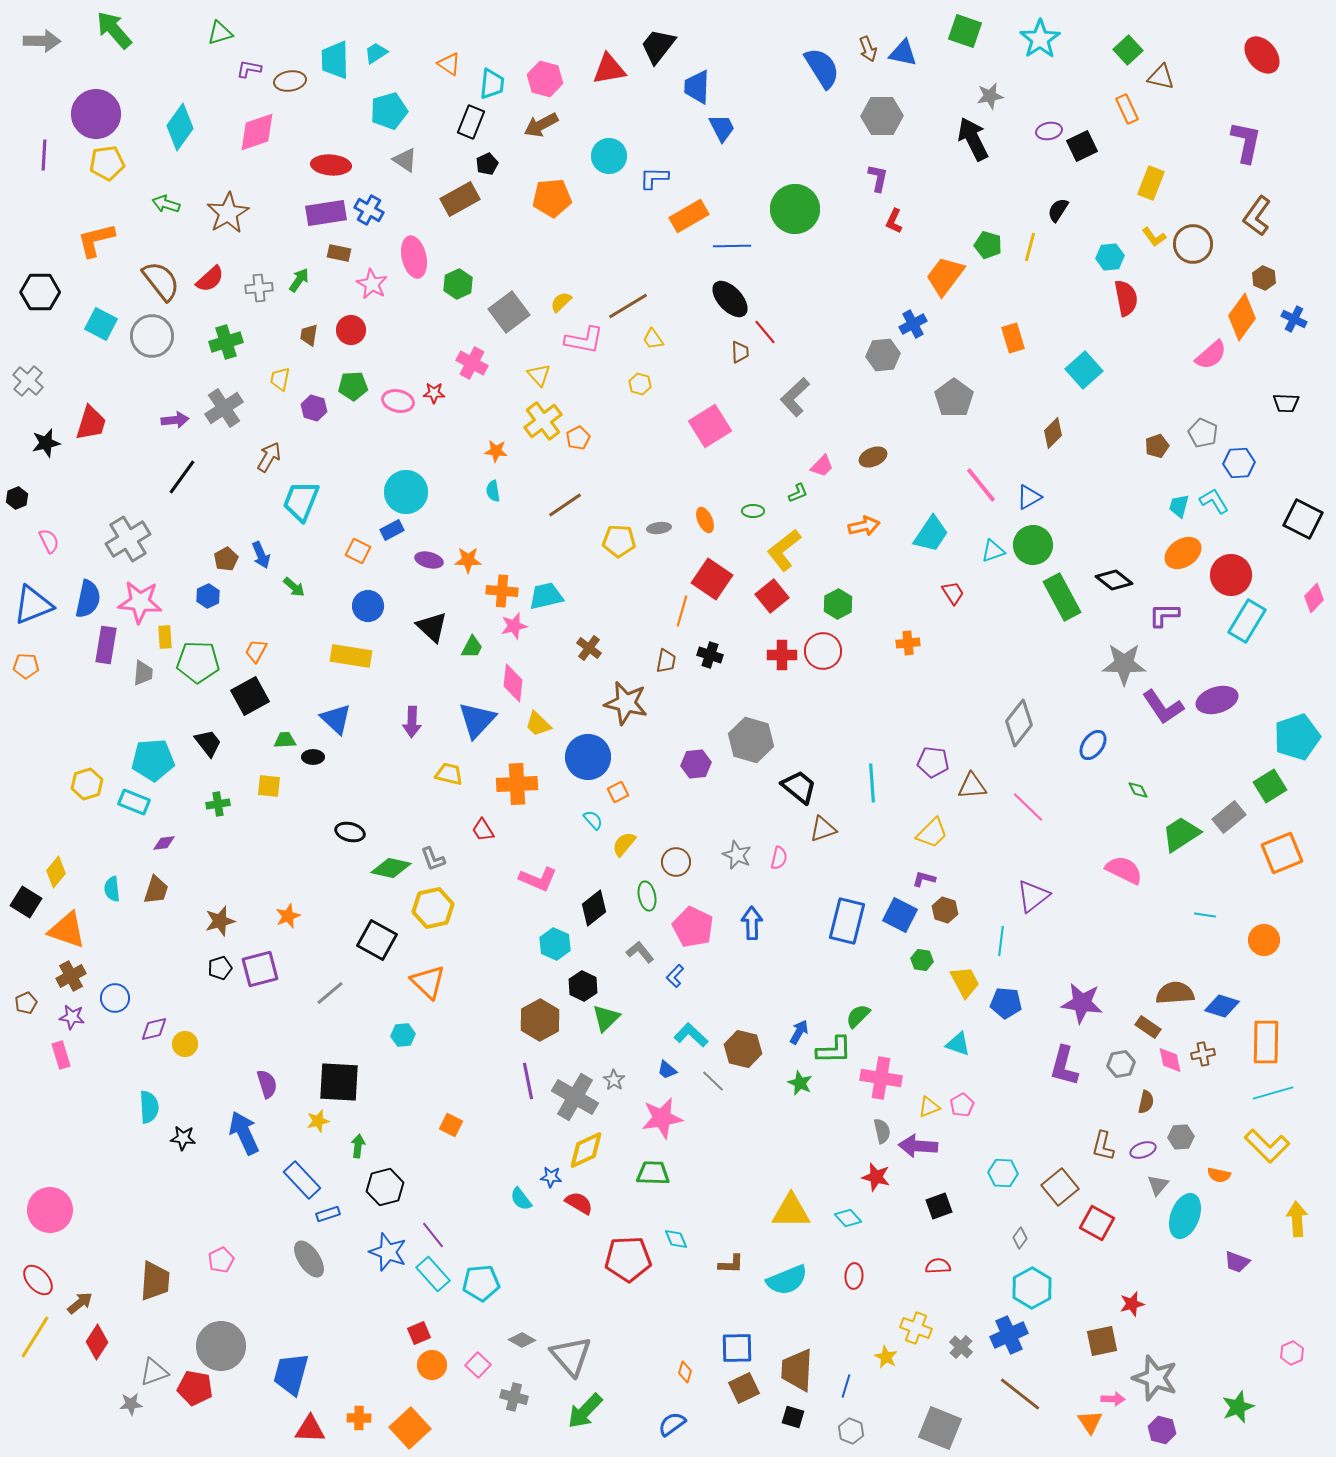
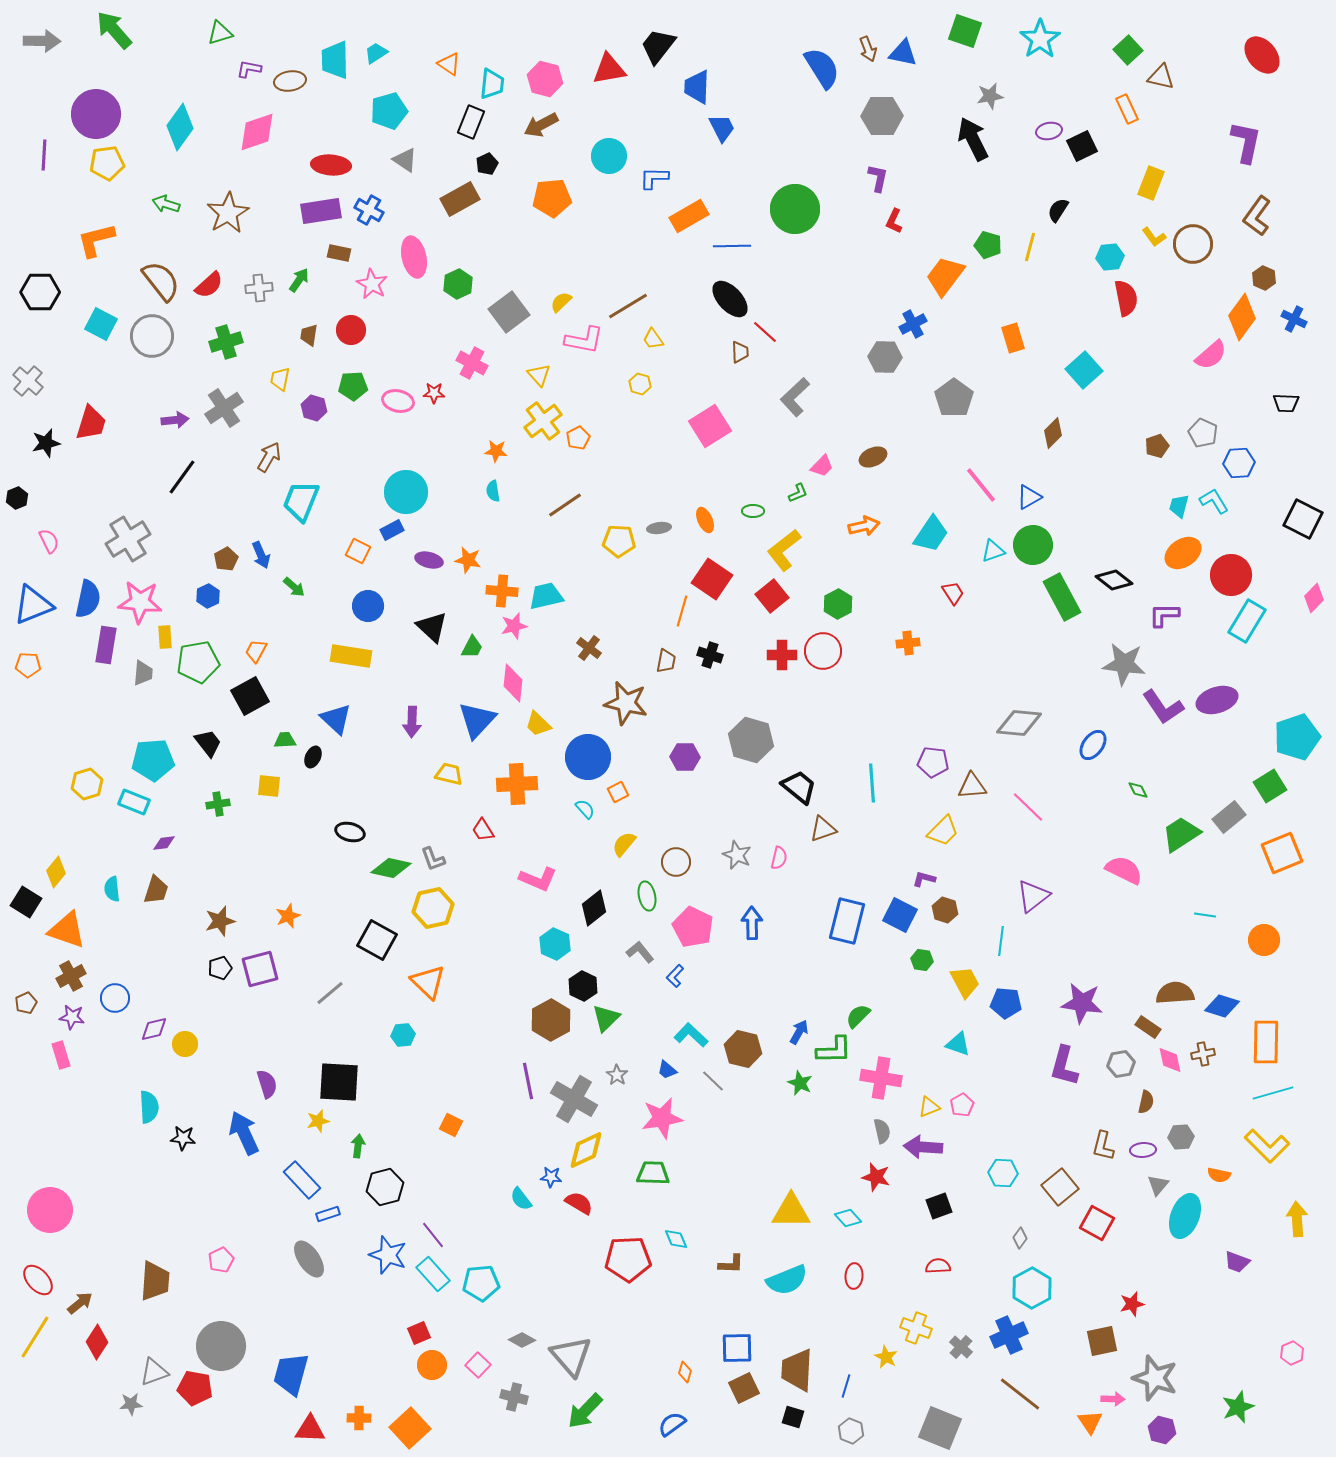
purple rectangle at (326, 213): moved 5 px left, 2 px up
red semicircle at (210, 279): moved 1 px left, 6 px down
red line at (765, 332): rotated 8 degrees counterclockwise
gray hexagon at (883, 355): moved 2 px right, 2 px down; rotated 8 degrees clockwise
orange star at (468, 560): rotated 12 degrees clockwise
green pentagon at (198, 662): rotated 12 degrees counterclockwise
gray star at (1124, 664): rotated 6 degrees clockwise
orange pentagon at (26, 666): moved 2 px right, 1 px up
gray diamond at (1019, 723): rotated 57 degrees clockwise
black ellipse at (313, 757): rotated 65 degrees counterclockwise
purple hexagon at (696, 764): moved 11 px left, 7 px up; rotated 8 degrees clockwise
cyan semicircle at (593, 820): moved 8 px left, 11 px up
yellow trapezoid at (932, 833): moved 11 px right, 2 px up
brown hexagon at (540, 1020): moved 11 px right
gray star at (614, 1080): moved 3 px right, 5 px up
gray cross at (575, 1097): moved 1 px left, 2 px down
purple arrow at (918, 1146): moved 5 px right, 1 px down
purple ellipse at (1143, 1150): rotated 15 degrees clockwise
blue star at (388, 1252): moved 3 px down
